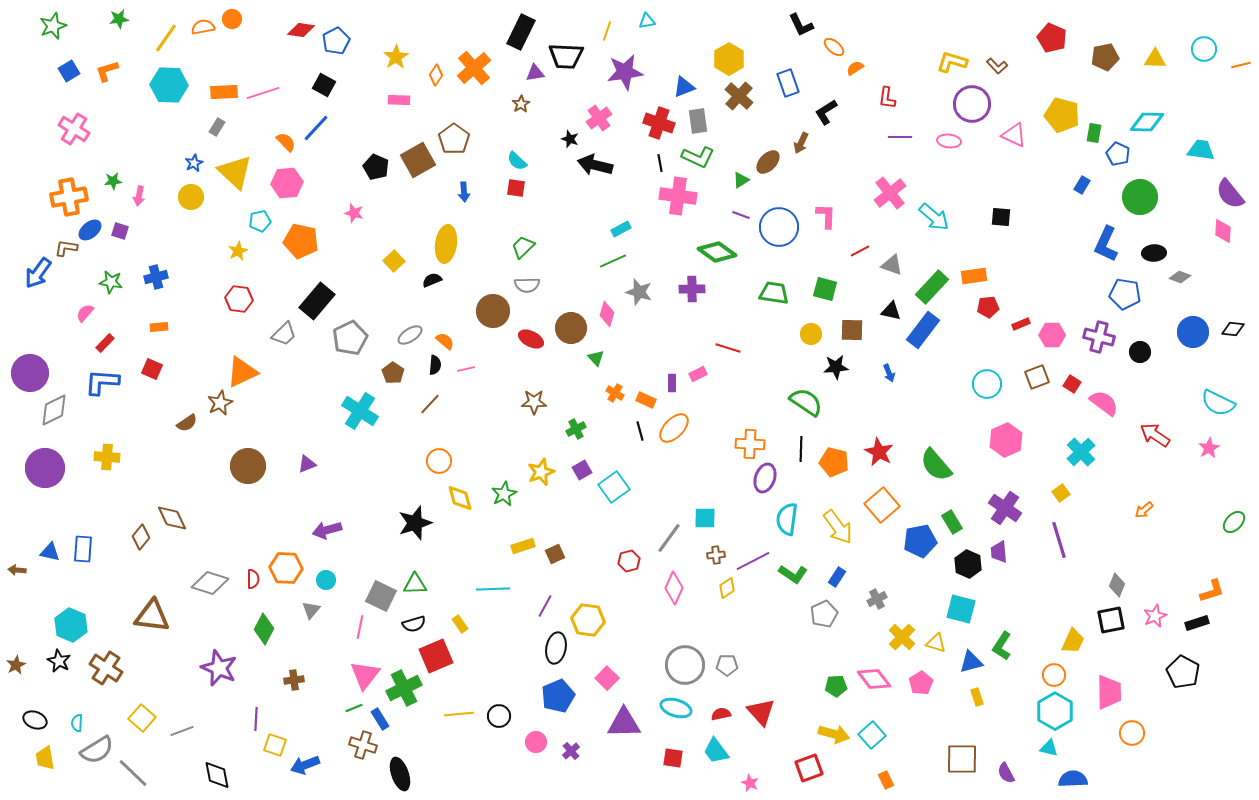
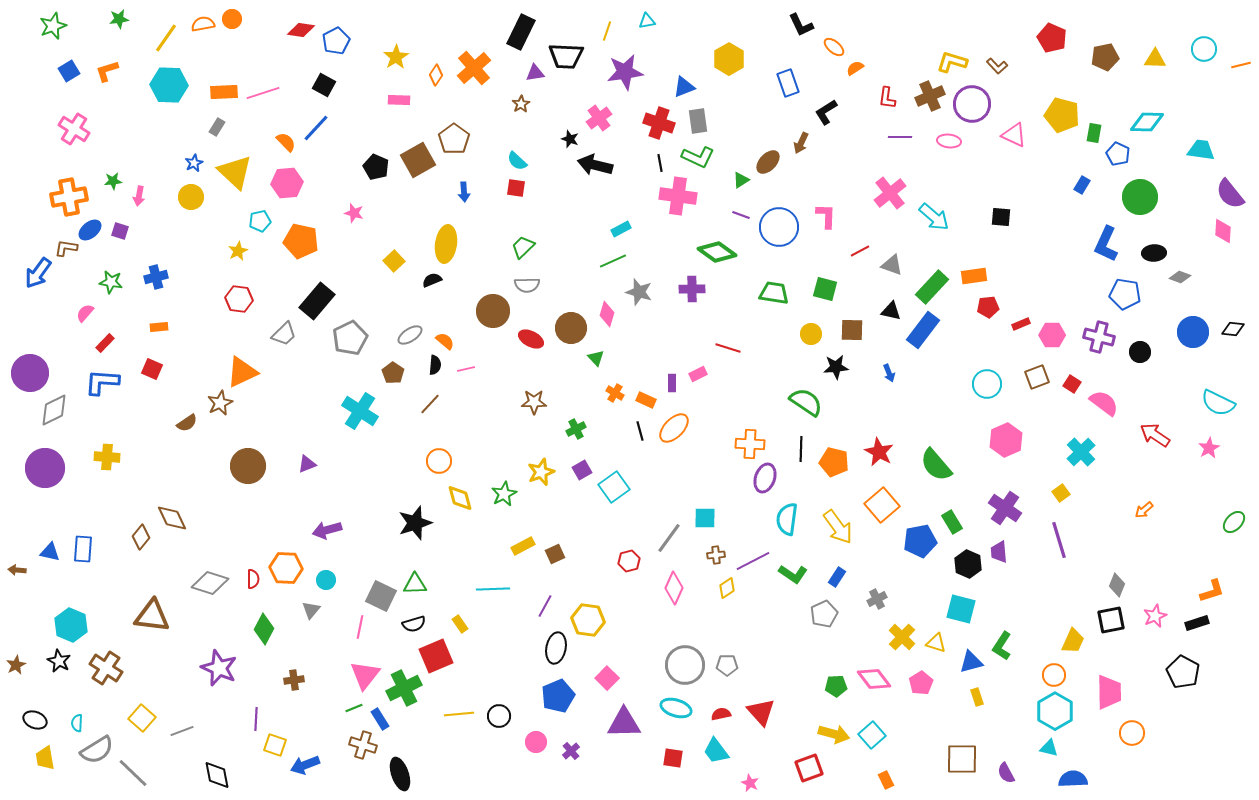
orange semicircle at (203, 27): moved 3 px up
brown cross at (739, 96): moved 191 px right; rotated 24 degrees clockwise
yellow rectangle at (523, 546): rotated 10 degrees counterclockwise
